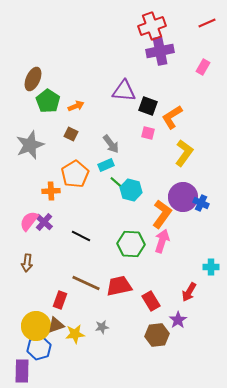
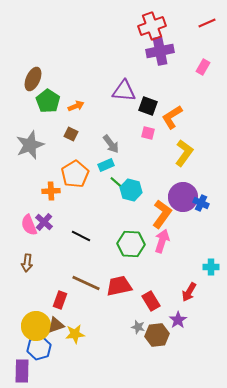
pink semicircle at (29, 221): moved 4 px down; rotated 60 degrees counterclockwise
gray star at (102, 327): moved 36 px right; rotated 24 degrees clockwise
